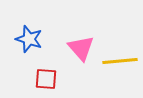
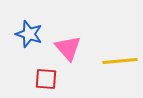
blue star: moved 5 px up
pink triangle: moved 13 px left
